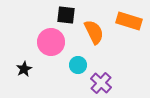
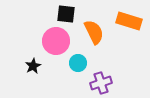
black square: moved 1 px up
pink circle: moved 5 px right, 1 px up
cyan circle: moved 2 px up
black star: moved 9 px right, 3 px up
purple cross: rotated 30 degrees clockwise
